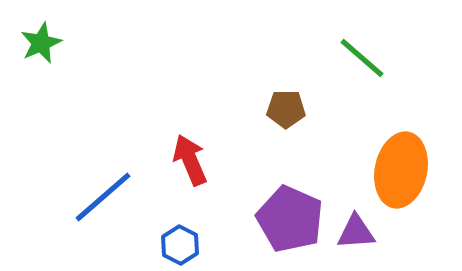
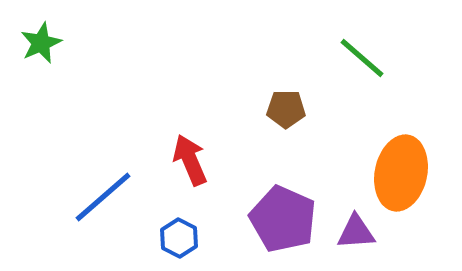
orange ellipse: moved 3 px down
purple pentagon: moved 7 px left
blue hexagon: moved 1 px left, 7 px up
